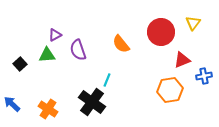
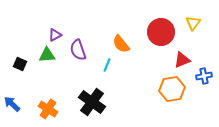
black square: rotated 24 degrees counterclockwise
cyan line: moved 15 px up
orange hexagon: moved 2 px right, 1 px up
